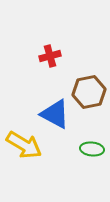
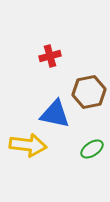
blue triangle: rotated 16 degrees counterclockwise
yellow arrow: moved 4 px right; rotated 24 degrees counterclockwise
green ellipse: rotated 40 degrees counterclockwise
